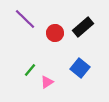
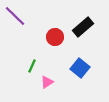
purple line: moved 10 px left, 3 px up
red circle: moved 4 px down
green line: moved 2 px right, 4 px up; rotated 16 degrees counterclockwise
